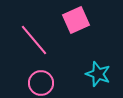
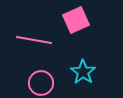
pink line: rotated 40 degrees counterclockwise
cyan star: moved 15 px left, 2 px up; rotated 15 degrees clockwise
